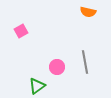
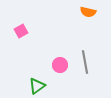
pink circle: moved 3 px right, 2 px up
